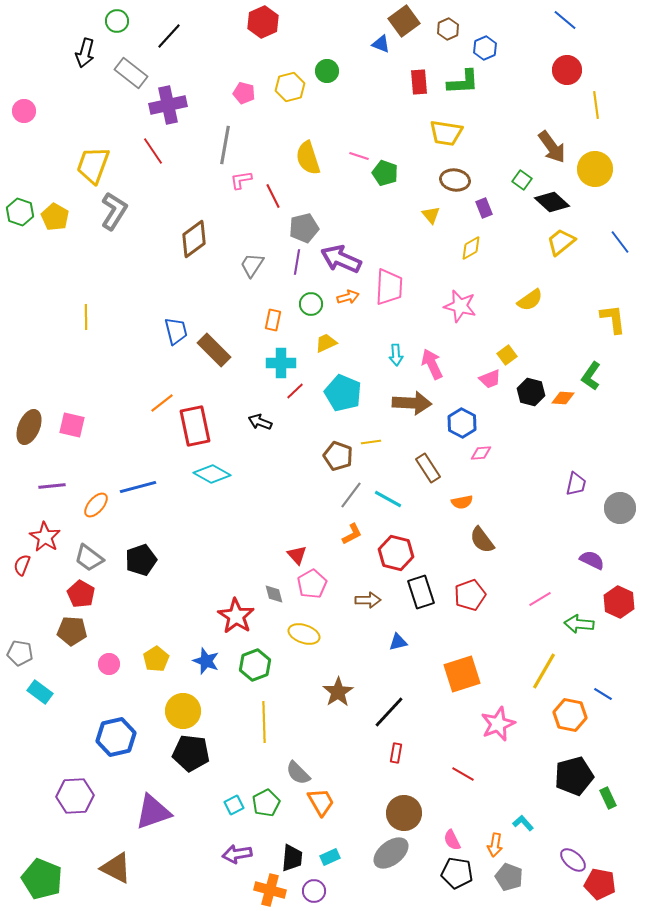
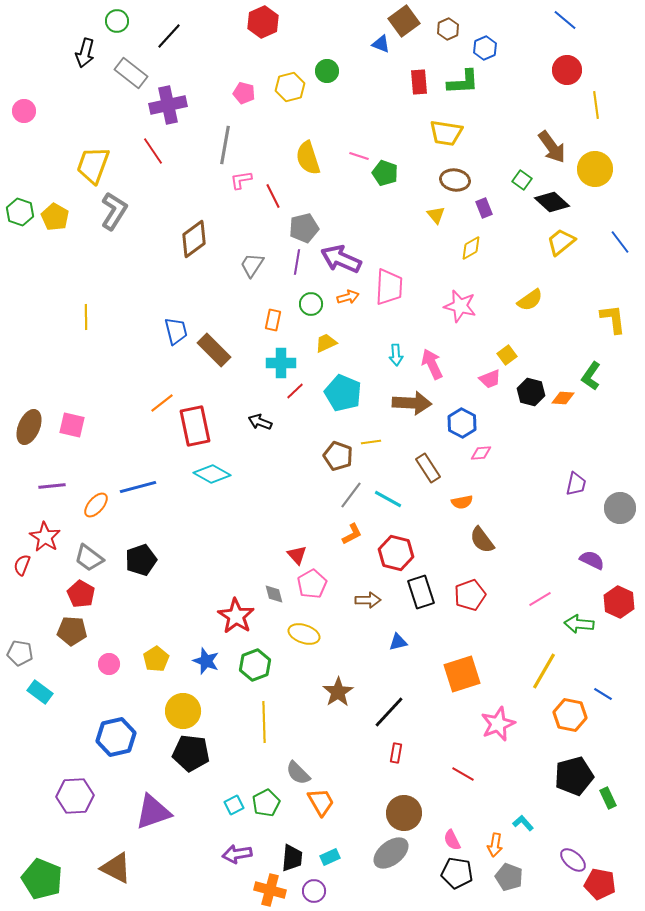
yellow triangle at (431, 215): moved 5 px right
